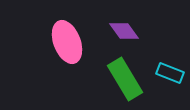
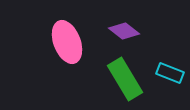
purple diamond: rotated 16 degrees counterclockwise
